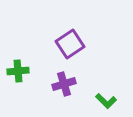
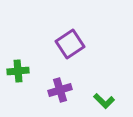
purple cross: moved 4 px left, 6 px down
green L-shape: moved 2 px left
